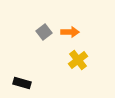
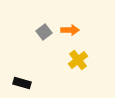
orange arrow: moved 2 px up
